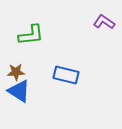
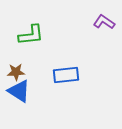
blue rectangle: rotated 20 degrees counterclockwise
